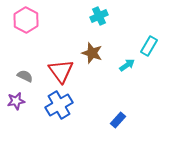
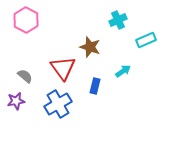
cyan cross: moved 19 px right, 4 px down
cyan rectangle: moved 3 px left, 6 px up; rotated 36 degrees clockwise
brown star: moved 2 px left, 6 px up
cyan arrow: moved 4 px left, 6 px down
red triangle: moved 2 px right, 3 px up
gray semicircle: rotated 14 degrees clockwise
blue cross: moved 1 px left, 1 px up
blue rectangle: moved 23 px left, 34 px up; rotated 28 degrees counterclockwise
